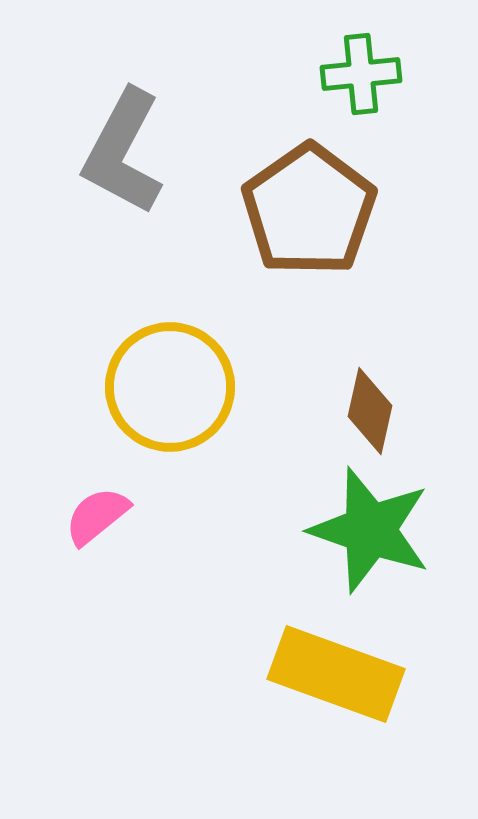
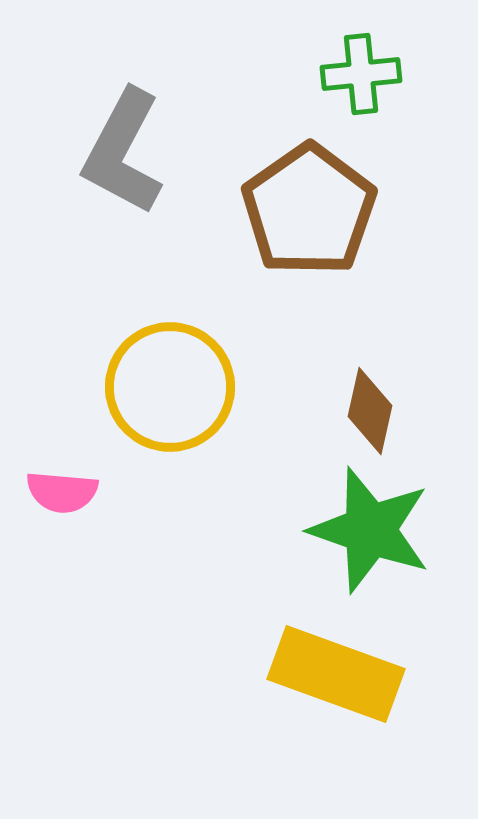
pink semicircle: moved 35 px left, 24 px up; rotated 136 degrees counterclockwise
